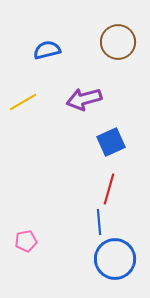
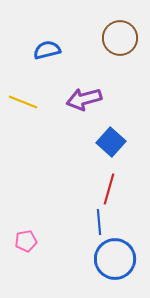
brown circle: moved 2 px right, 4 px up
yellow line: rotated 52 degrees clockwise
blue square: rotated 24 degrees counterclockwise
